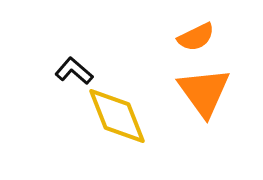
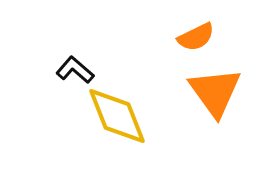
black L-shape: moved 1 px right, 1 px up
orange triangle: moved 11 px right
